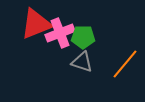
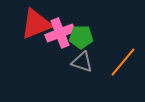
green pentagon: moved 2 px left
orange line: moved 2 px left, 2 px up
